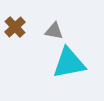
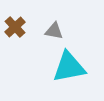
cyan triangle: moved 4 px down
